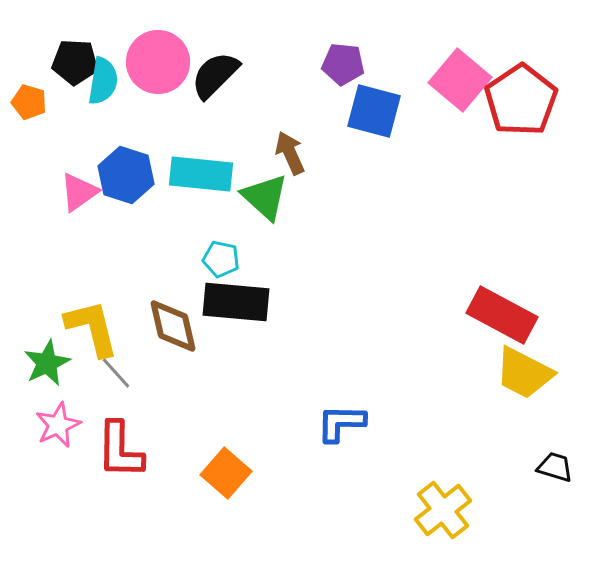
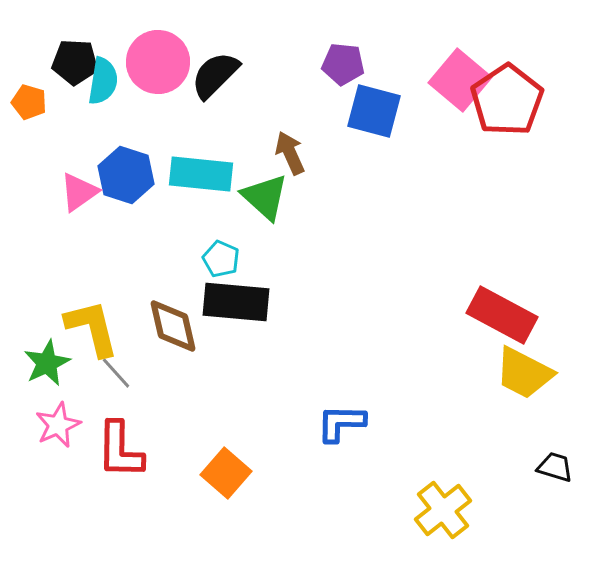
red pentagon: moved 14 px left
cyan pentagon: rotated 12 degrees clockwise
